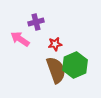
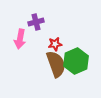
pink arrow: rotated 114 degrees counterclockwise
green hexagon: moved 1 px right, 4 px up
brown semicircle: moved 6 px up
